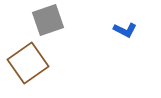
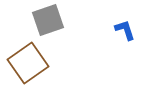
blue L-shape: rotated 135 degrees counterclockwise
